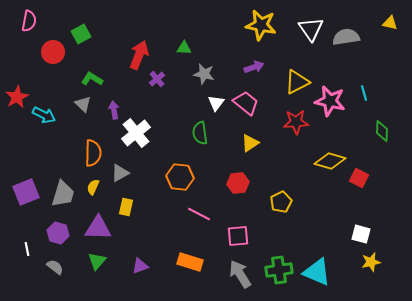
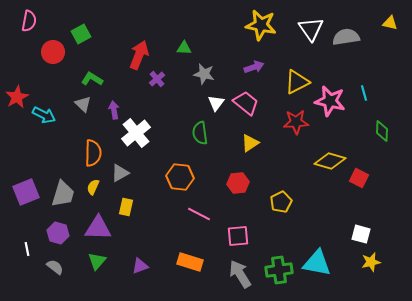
cyan triangle at (317, 272): moved 9 px up; rotated 12 degrees counterclockwise
